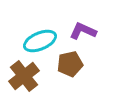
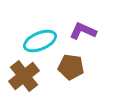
brown pentagon: moved 1 px right, 3 px down; rotated 20 degrees clockwise
